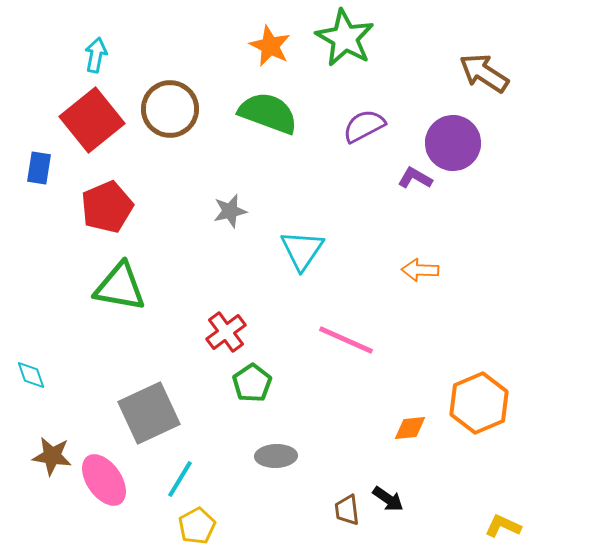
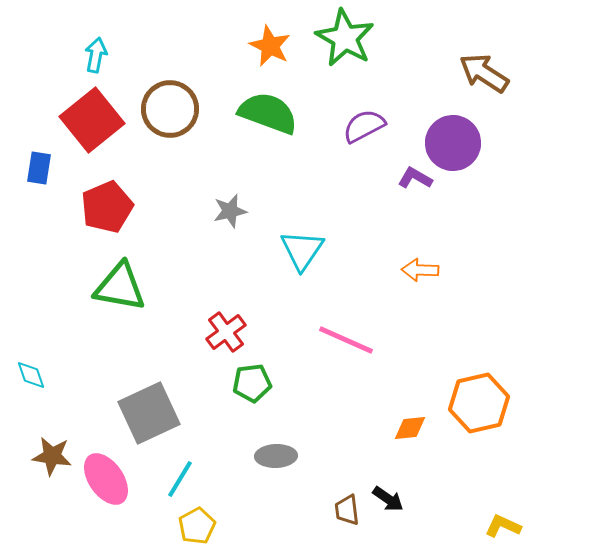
green pentagon: rotated 27 degrees clockwise
orange hexagon: rotated 10 degrees clockwise
pink ellipse: moved 2 px right, 1 px up
